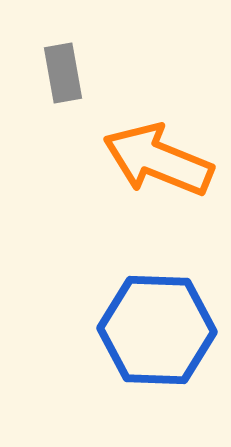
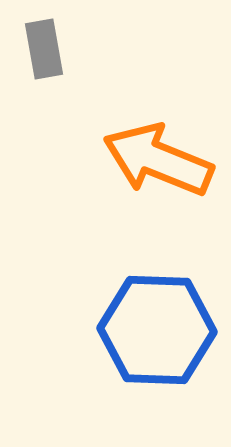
gray rectangle: moved 19 px left, 24 px up
